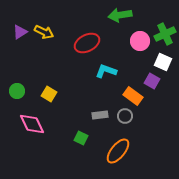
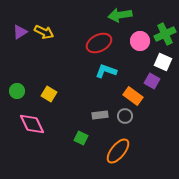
red ellipse: moved 12 px right
